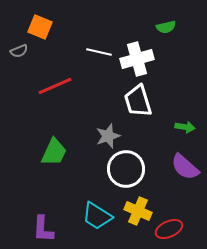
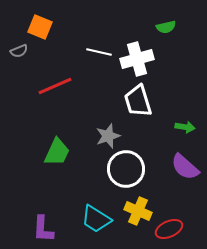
green trapezoid: moved 3 px right
cyan trapezoid: moved 1 px left, 3 px down
